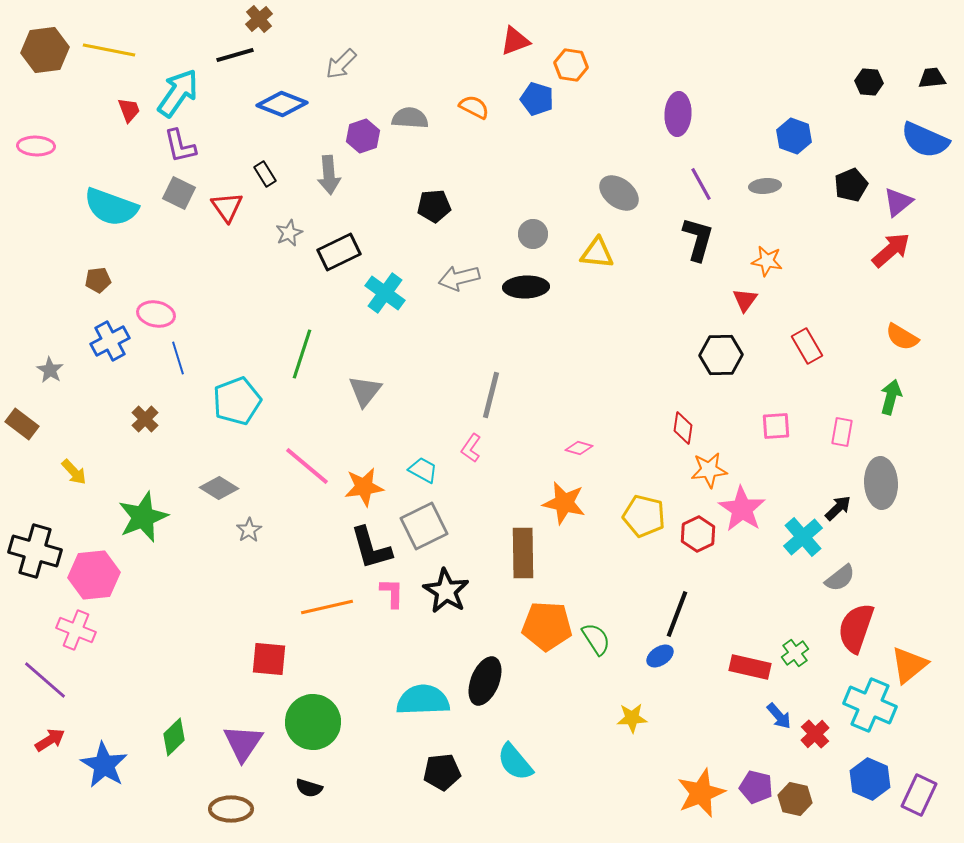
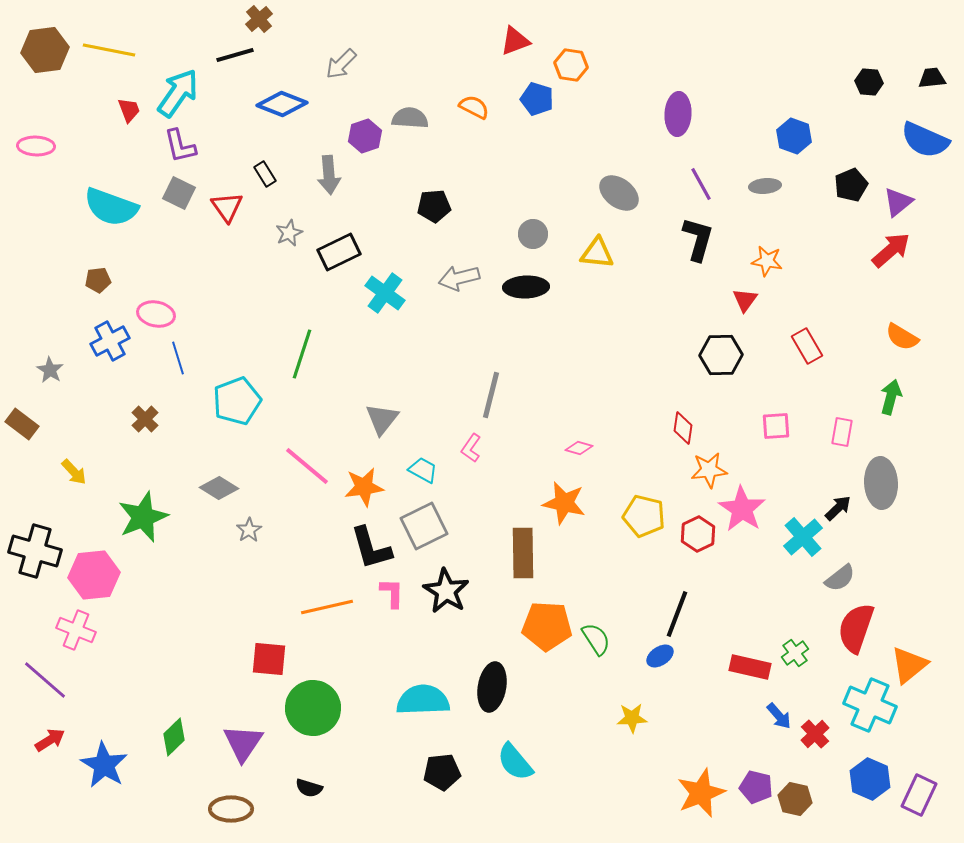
purple hexagon at (363, 136): moved 2 px right
gray triangle at (365, 391): moved 17 px right, 28 px down
black ellipse at (485, 681): moved 7 px right, 6 px down; rotated 12 degrees counterclockwise
green circle at (313, 722): moved 14 px up
